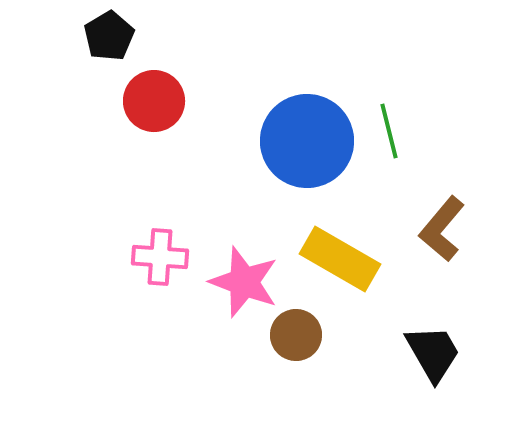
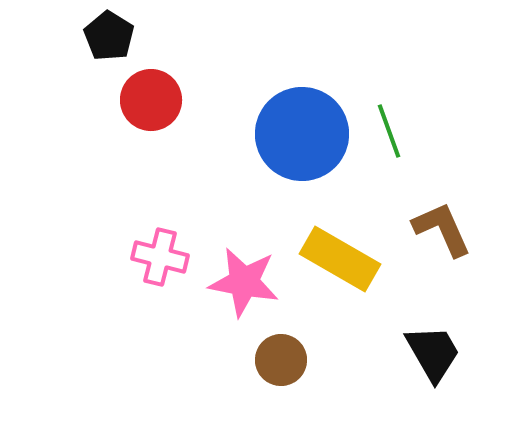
black pentagon: rotated 9 degrees counterclockwise
red circle: moved 3 px left, 1 px up
green line: rotated 6 degrees counterclockwise
blue circle: moved 5 px left, 7 px up
brown L-shape: rotated 116 degrees clockwise
pink cross: rotated 10 degrees clockwise
pink star: rotated 10 degrees counterclockwise
brown circle: moved 15 px left, 25 px down
